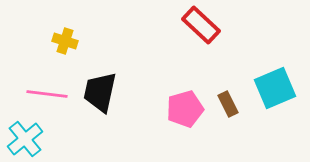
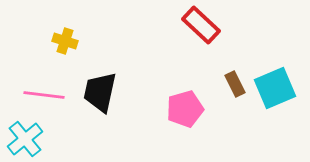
pink line: moved 3 px left, 1 px down
brown rectangle: moved 7 px right, 20 px up
